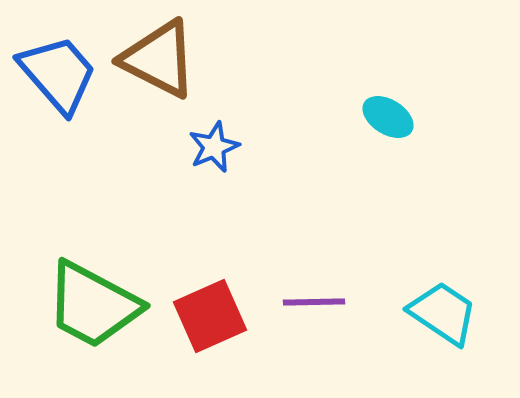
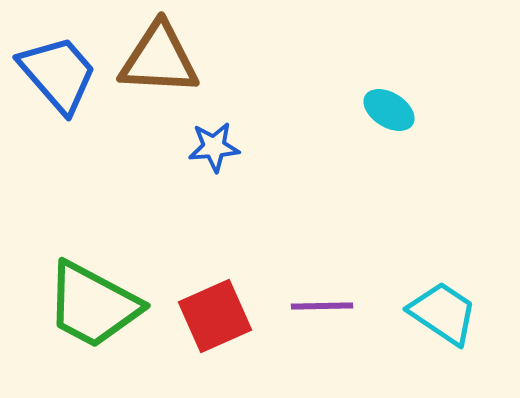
brown triangle: rotated 24 degrees counterclockwise
cyan ellipse: moved 1 px right, 7 px up
blue star: rotated 18 degrees clockwise
purple line: moved 8 px right, 4 px down
red square: moved 5 px right
